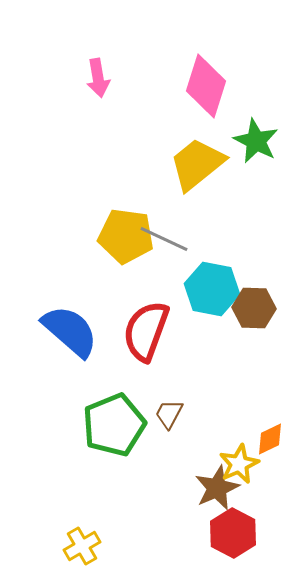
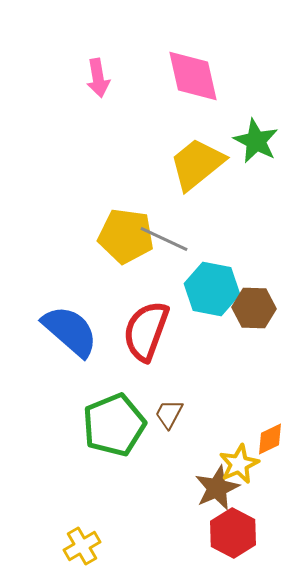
pink diamond: moved 13 px left, 10 px up; rotated 30 degrees counterclockwise
